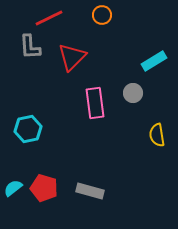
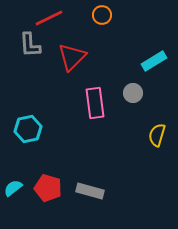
gray L-shape: moved 2 px up
yellow semicircle: rotated 25 degrees clockwise
red pentagon: moved 4 px right
